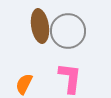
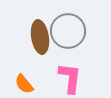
brown ellipse: moved 11 px down
orange semicircle: rotated 65 degrees counterclockwise
